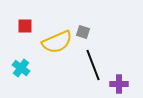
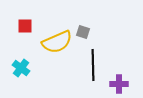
black line: rotated 20 degrees clockwise
